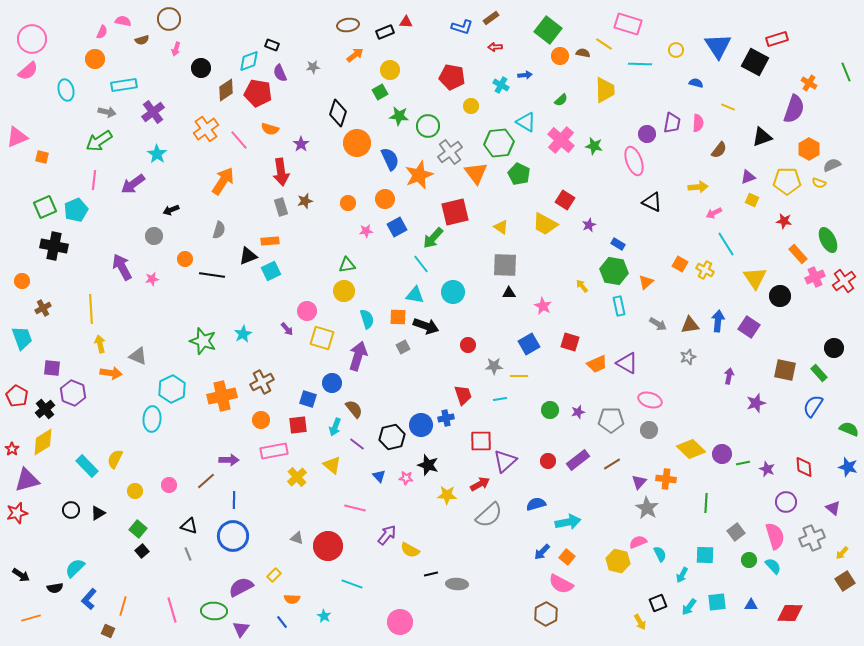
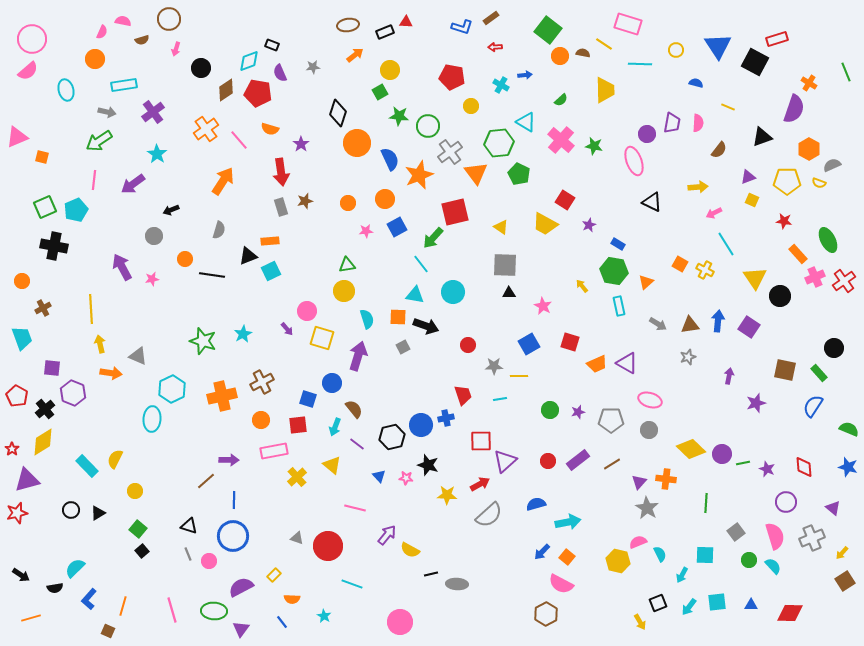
pink circle at (169, 485): moved 40 px right, 76 px down
